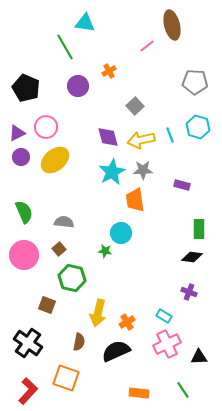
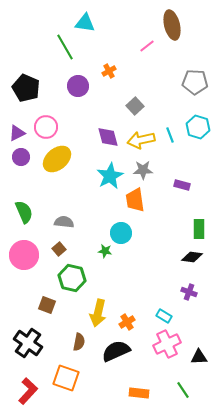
yellow ellipse at (55, 160): moved 2 px right, 1 px up
cyan star at (112, 172): moved 2 px left, 4 px down
